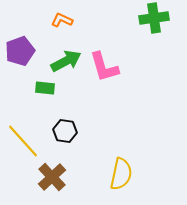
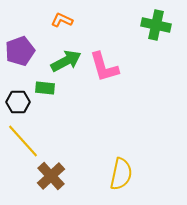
green cross: moved 2 px right, 7 px down; rotated 20 degrees clockwise
black hexagon: moved 47 px left, 29 px up; rotated 10 degrees counterclockwise
brown cross: moved 1 px left, 1 px up
